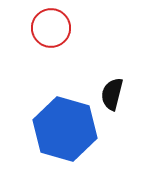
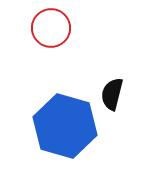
blue hexagon: moved 3 px up
